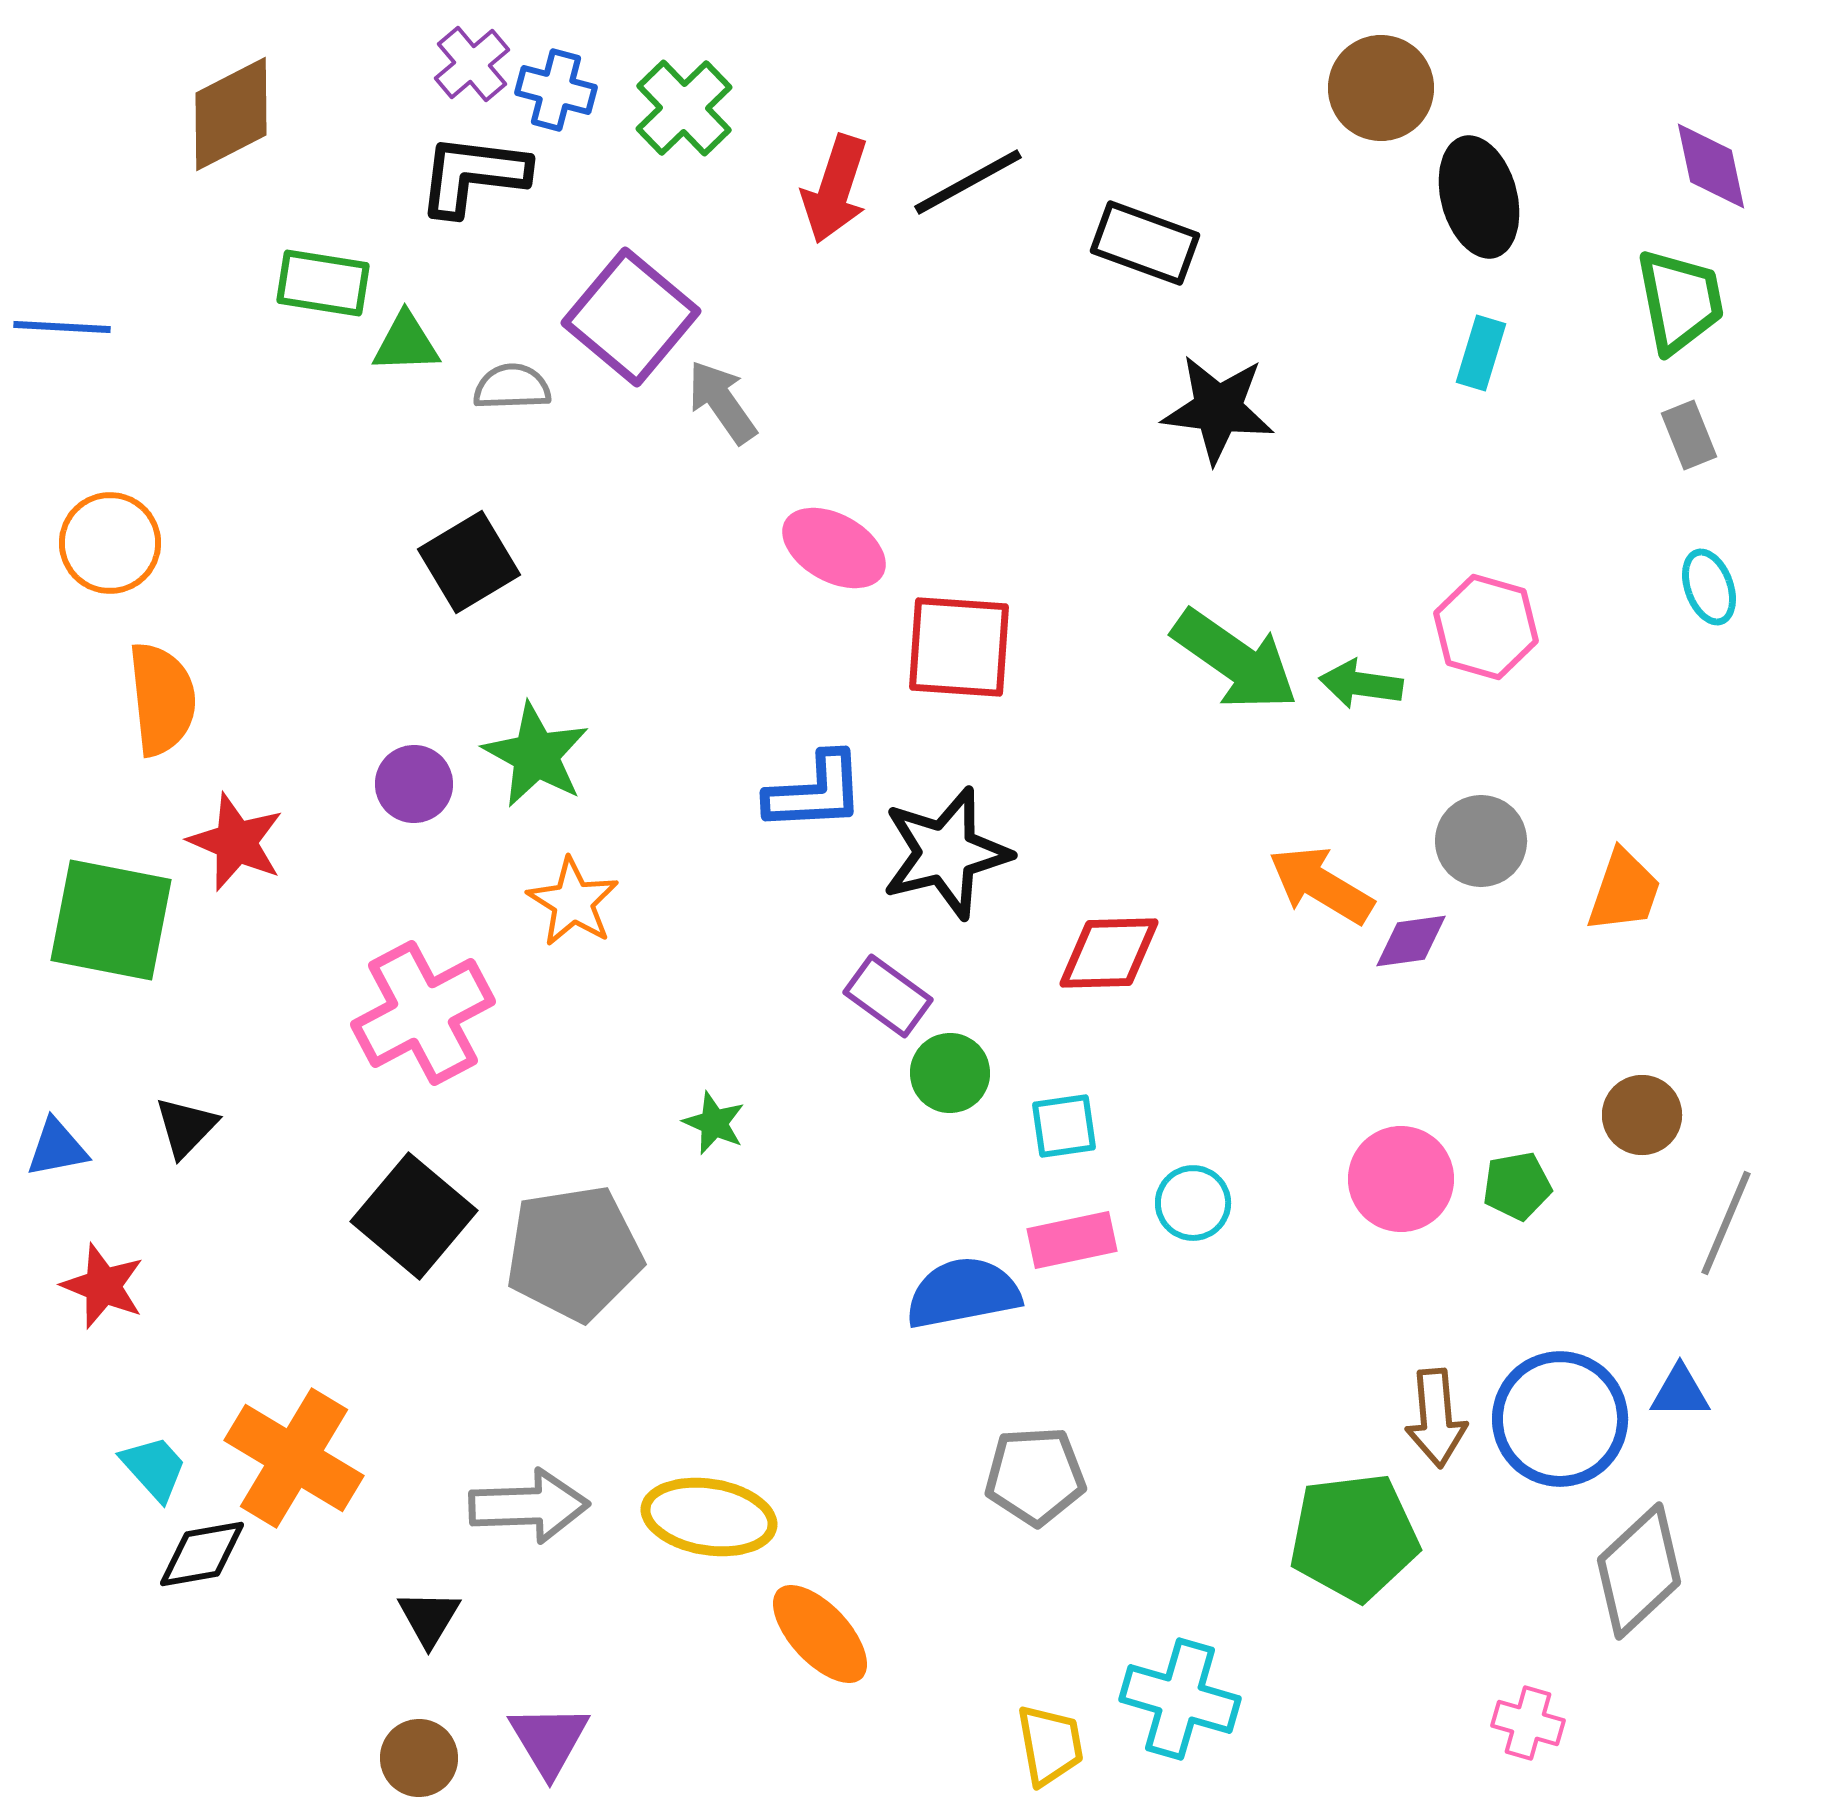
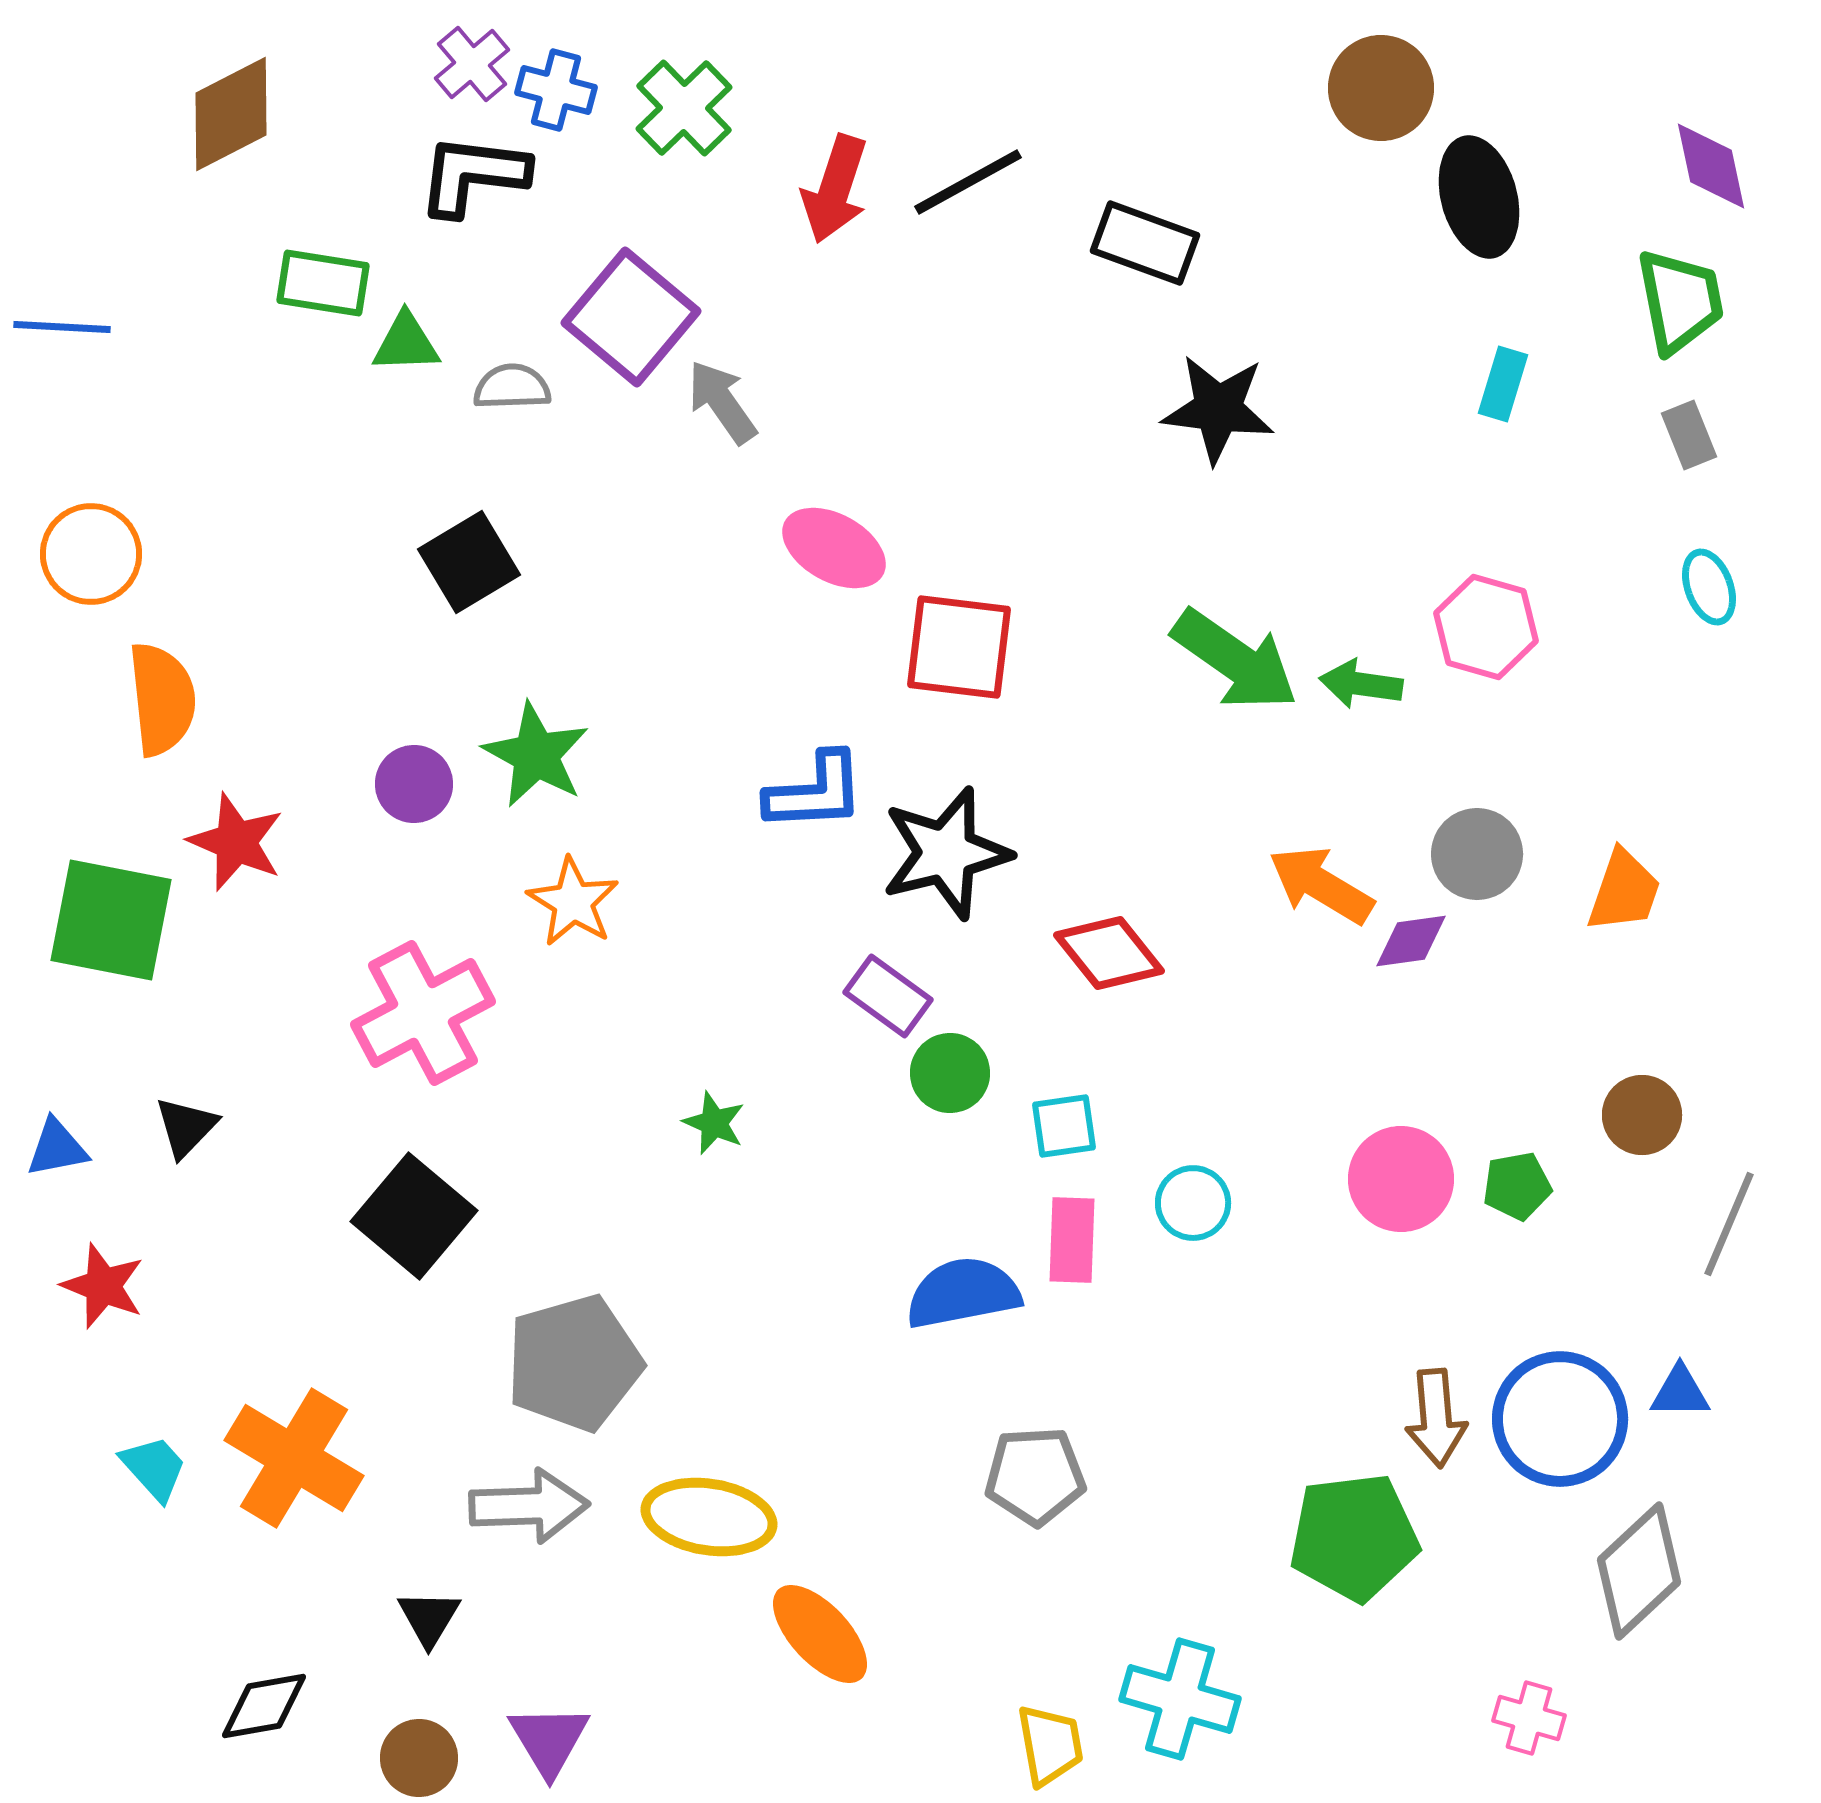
cyan rectangle at (1481, 353): moved 22 px right, 31 px down
orange circle at (110, 543): moved 19 px left, 11 px down
red square at (959, 647): rotated 3 degrees clockwise
gray circle at (1481, 841): moved 4 px left, 13 px down
red diamond at (1109, 953): rotated 53 degrees clockwise
gray line at (1726, 1223): moved 3 px right, 1 px down
pink rectangle at (1072, 1240): rotated 76 degrees counterclockwise
gray pentagon at (574, 1253): moved 110 px down; rotated 7 degrees counterclockwise
black diamond at (202, 1554): moved 62 px right, 152 px down
pink cross at (1528, 1723): moved 1 px right, 5 px up
